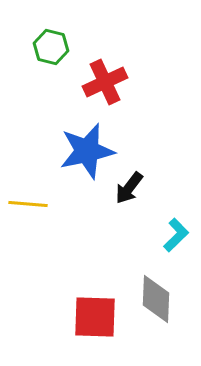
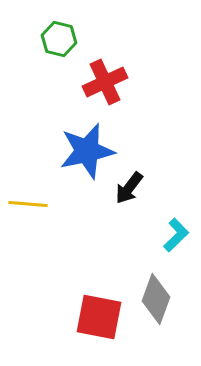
green hexagon: moved 8 px right, 8 px up
gray diamond: rotated 18 degrees clockwise
red square: moved 4 px right; rotated 9 degrees clockwise
